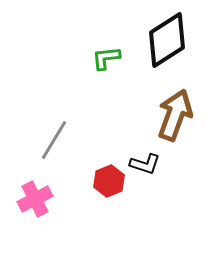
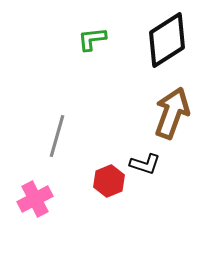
green L-shape: moved 14 px left, 19 px up
brown arrow: moved 3 px left, 2 px up
gray line: moved 3 px right, 4 px up; rotated 15 degrees counterclockwise
